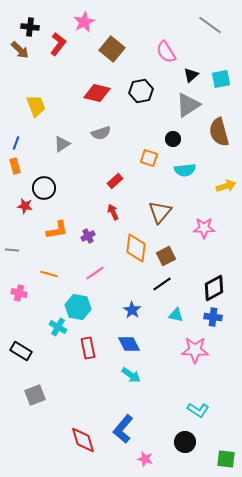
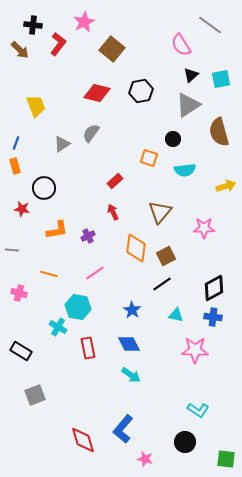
black cross at (30, 27): moved 3 px right, 2 px up
pink semicircle at (166, 52): moved 15 px right, 7 px up
gray semicircle at (101, 133): moved 10 px left; rotated 144 degrees clockwise
red star at (25, 206): moved 3 px left, 3 px down
